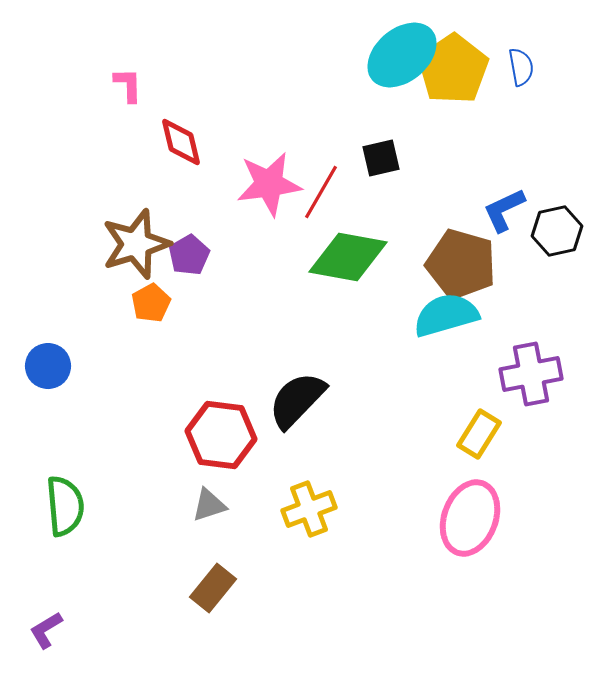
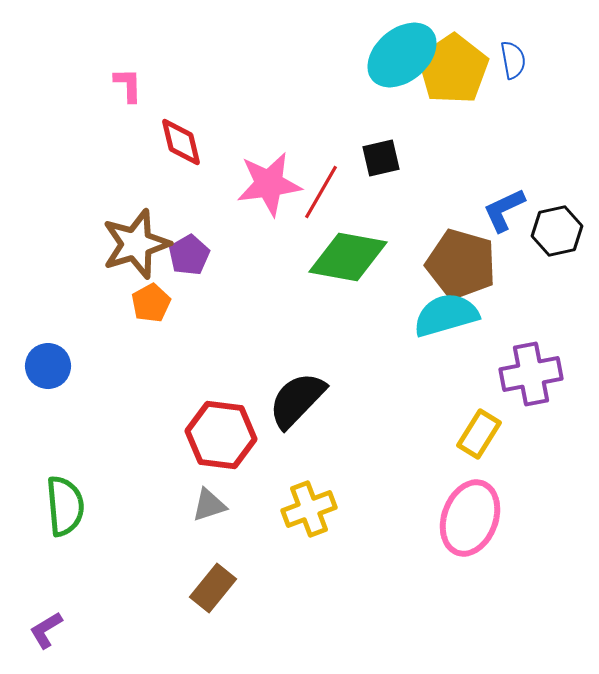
blue semicircle: moved 8 px left, 7 px up
